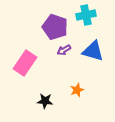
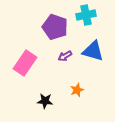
purple arrow: moved 1 px right, 6 px down
